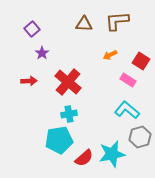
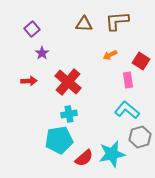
pink rectangle: rotated 49 degrees clockwise
